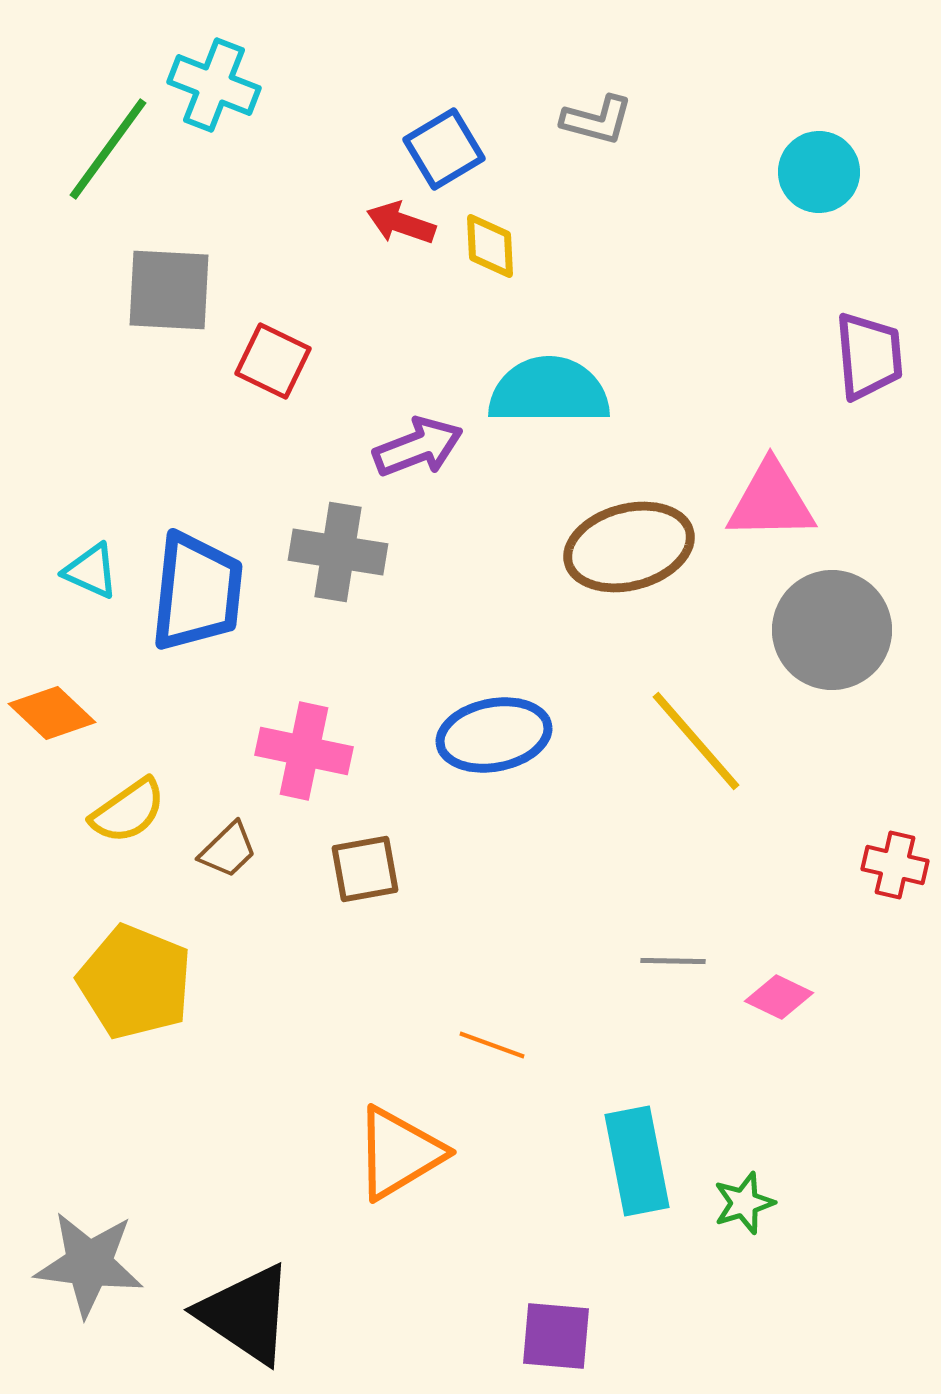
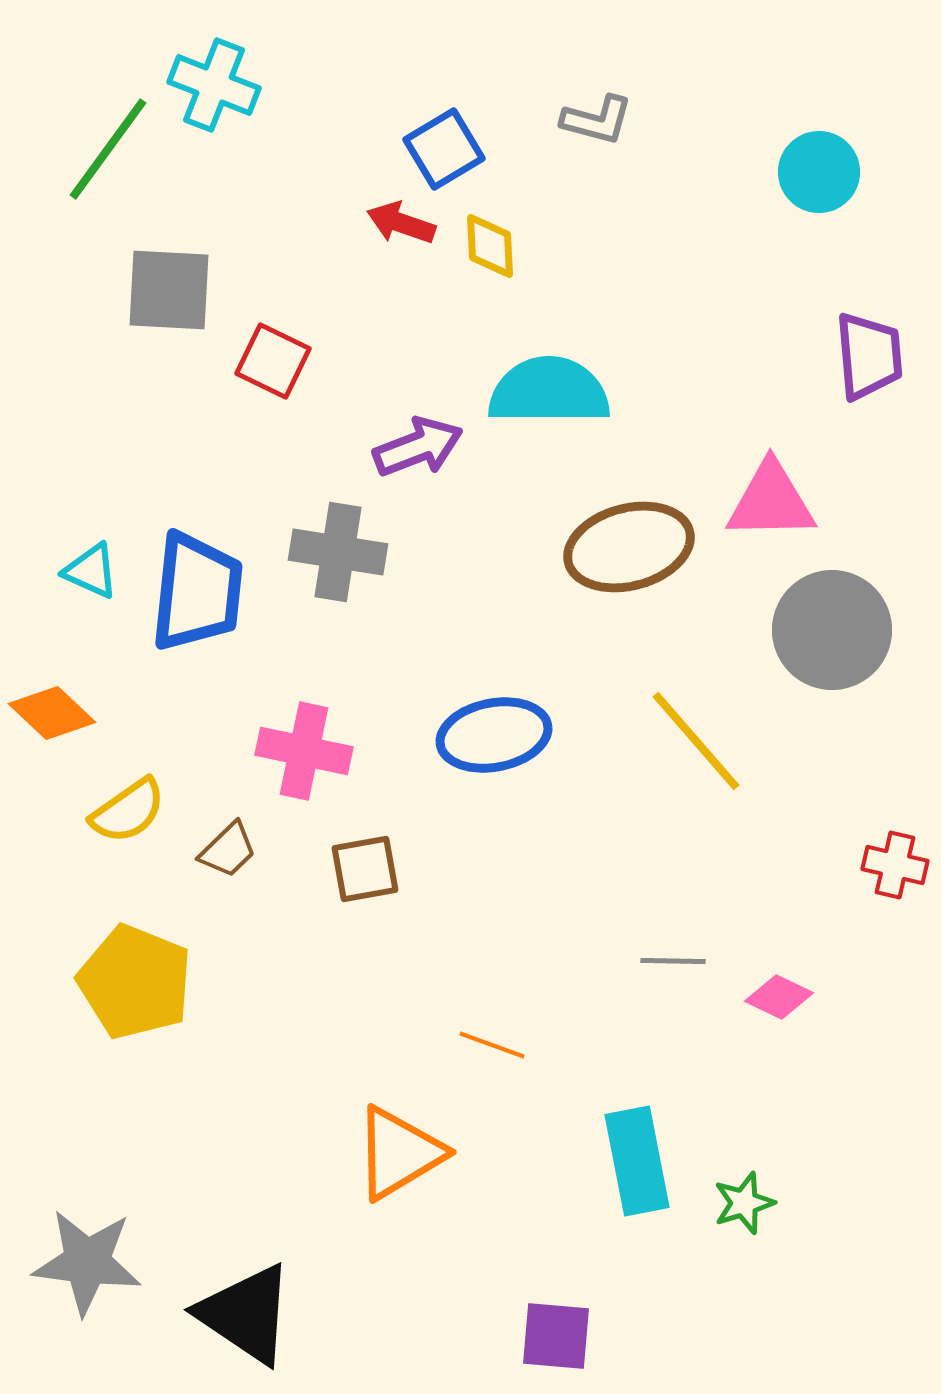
gray star: moved 2 px left, 2 px up
